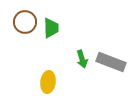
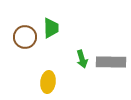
brown circle: moved 15 px down
gray rectangle: rotated 20 degrees counterclockwise
